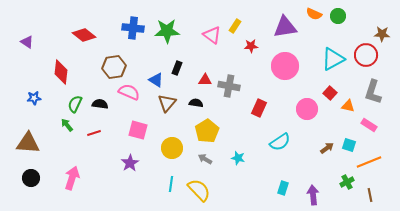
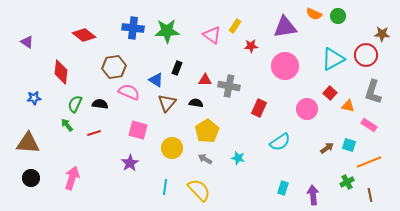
cyan line at (171, 184): moved 6 px left, 3 px down
